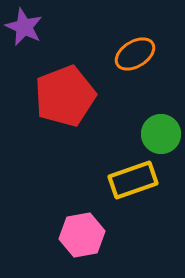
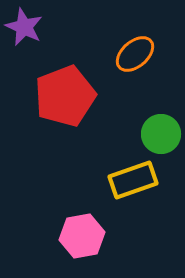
orange ellipse: rotated 9 degrees counterclockwise
pink hexagon: moved 1 px down
